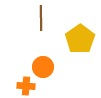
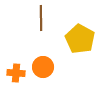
yellow pentagon: rotated 8 degrees counterclockwise
orange cross: moved 10 px left, 13 px up
